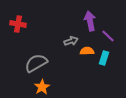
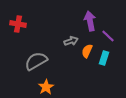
orange semicircle: rotated 64 degrees counterclockwise
gray semicircle: moved 2 px up
orange star: moved 4 px right
